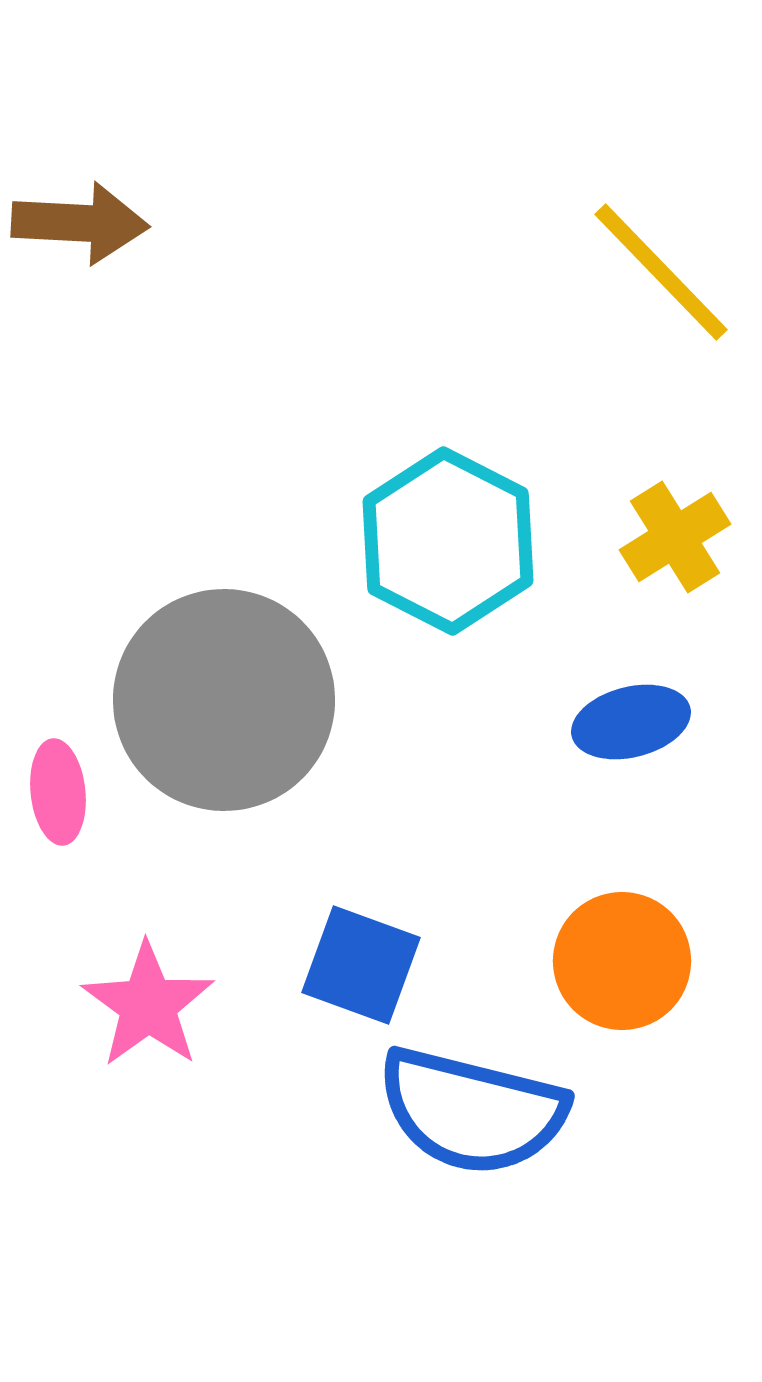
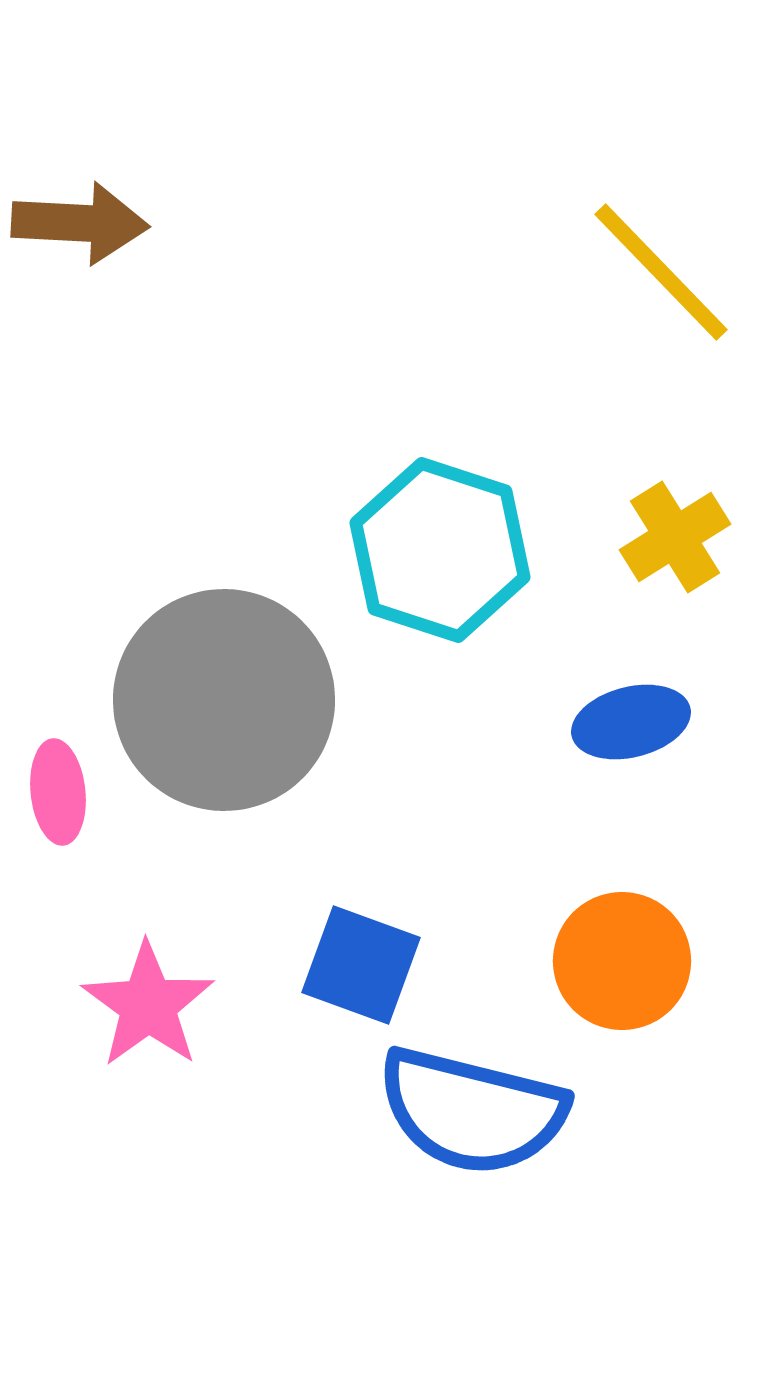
cyan hexagon: moved 8 px left, 9 px down; rotated 9 degrees counterclockwise
